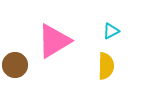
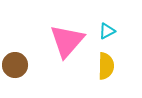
cyan triangle: moved 4 px left
pink triangle: moved 13 px right; rotated 18 degrees counterclockwise
